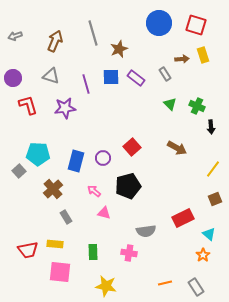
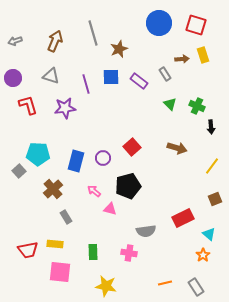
gray arrow at (15, 36): moved 5 px down
purple rectangle at (136, 78): moved 3 px right, 3 px down
brown arrow at (177, 148): rotated 12 degrees counterclockwise
yellow line at (213, 169): moved 1 px left, 3 px up
pink triangle at (104, 213): moved 6 px right, 4 px up
